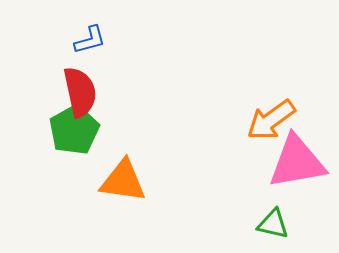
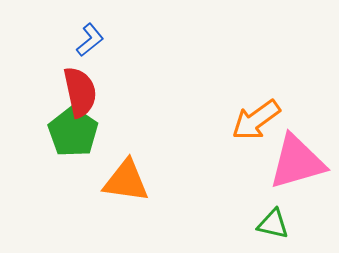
blue L-shape: rotated 24 degrees counterclockwise
orange arrow: moved 15 px left
green pentagon: moved 1 px left, 2 px down; rotated 9 degrees counterclockwise
pink triangle: rotated 6 degrees counterclockwise
orange triangle: moved 3 px right
